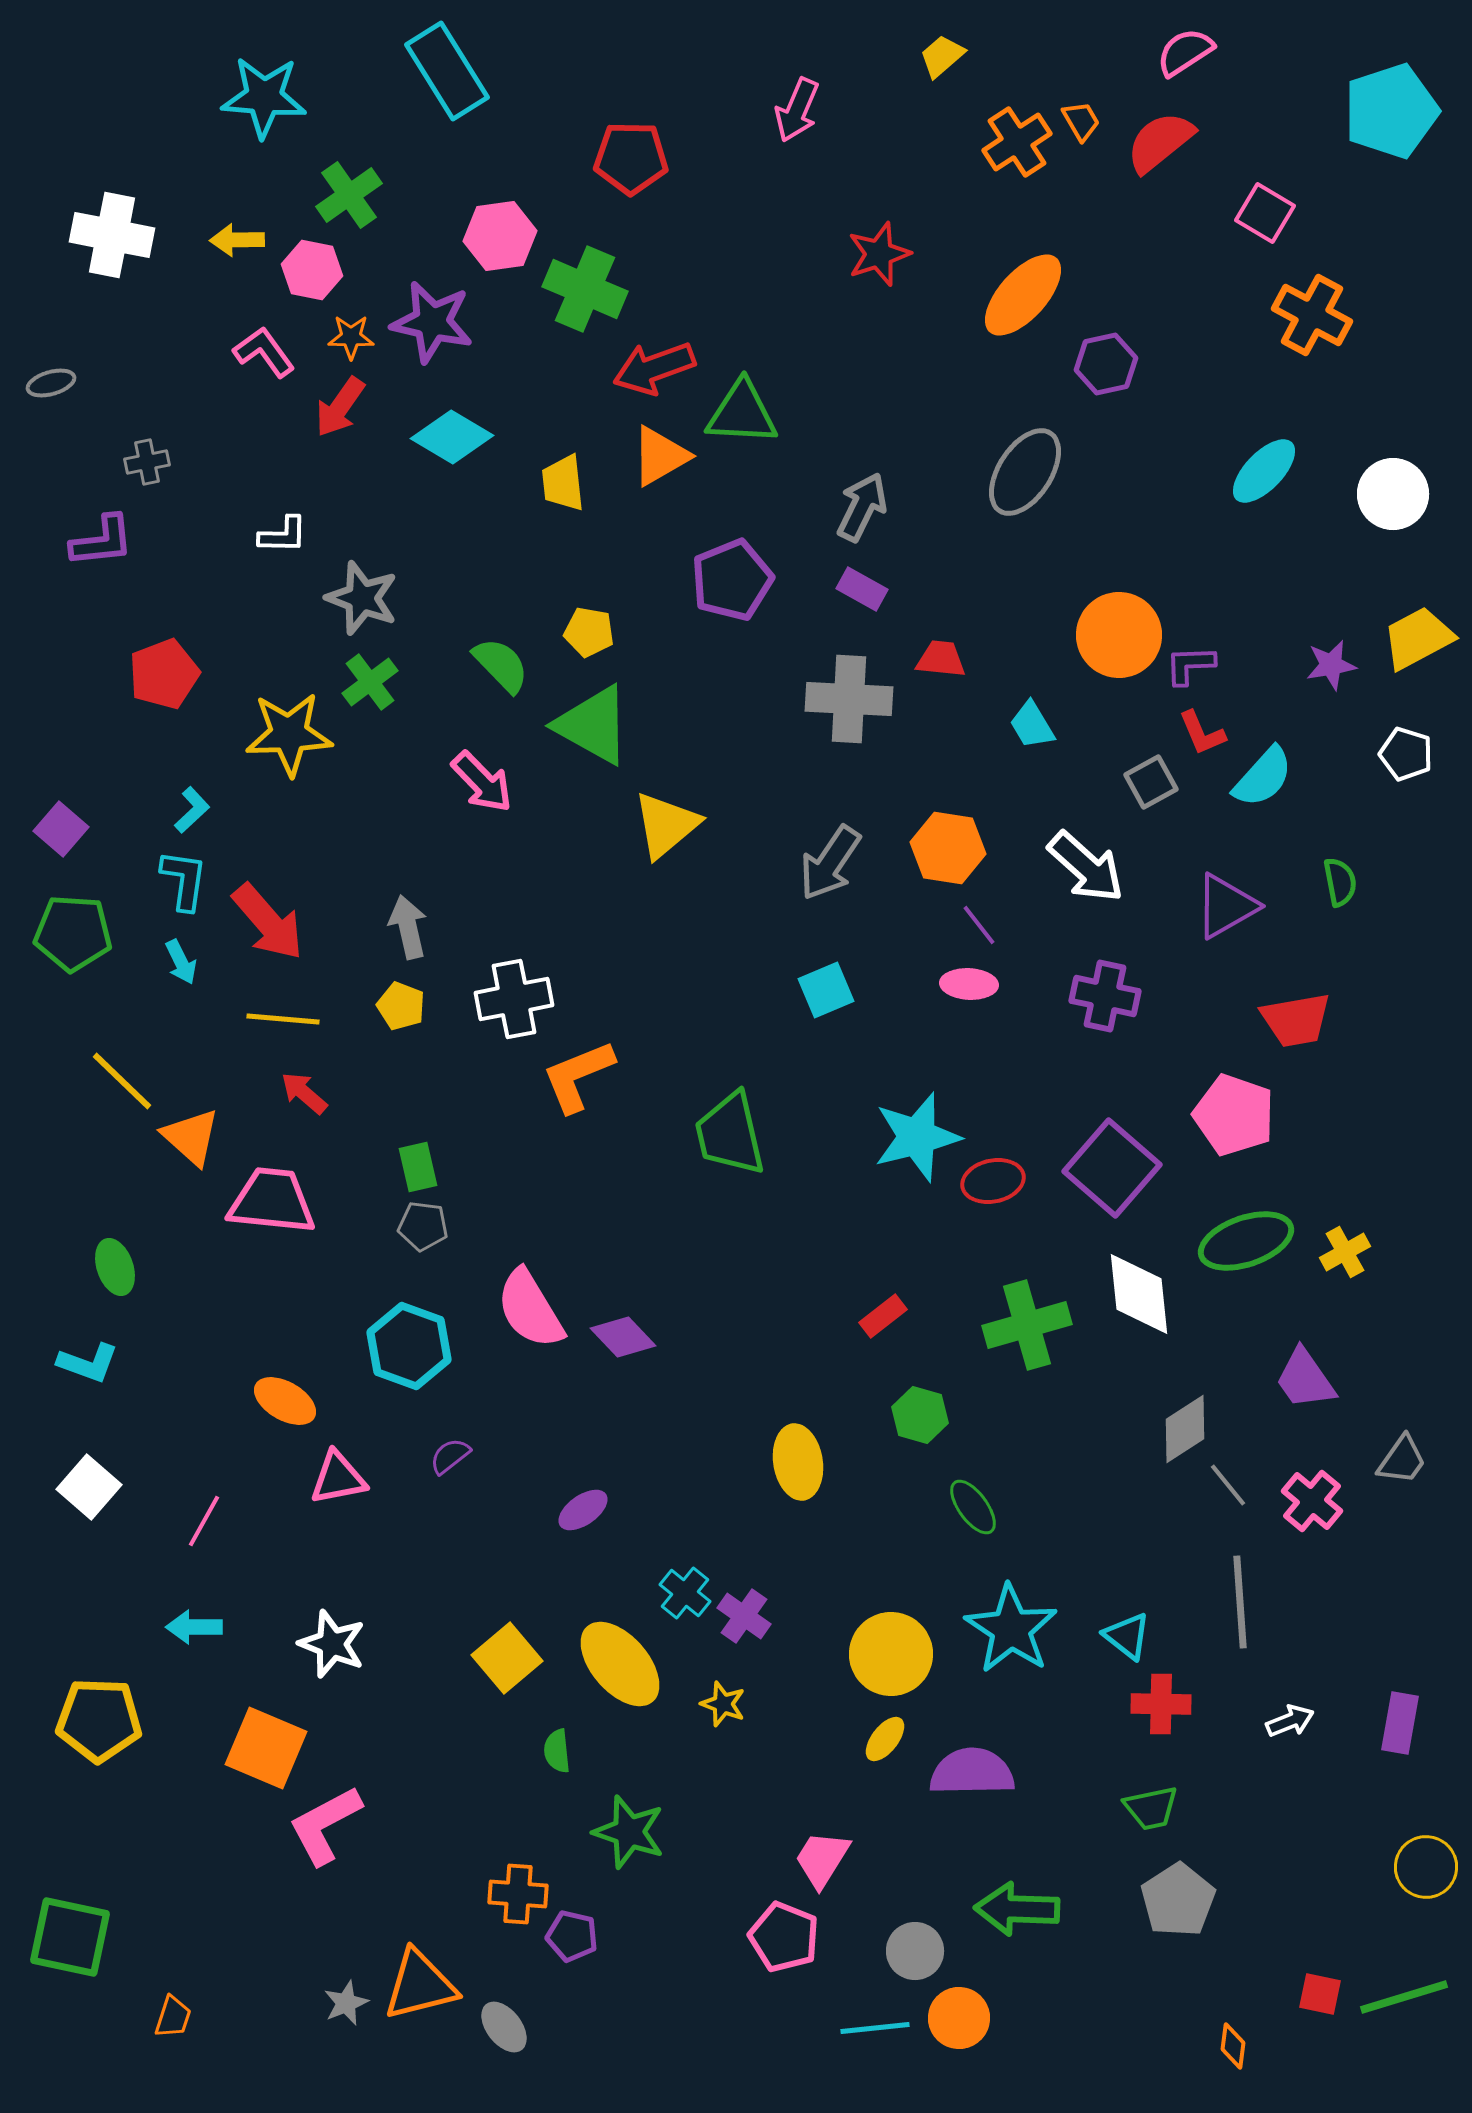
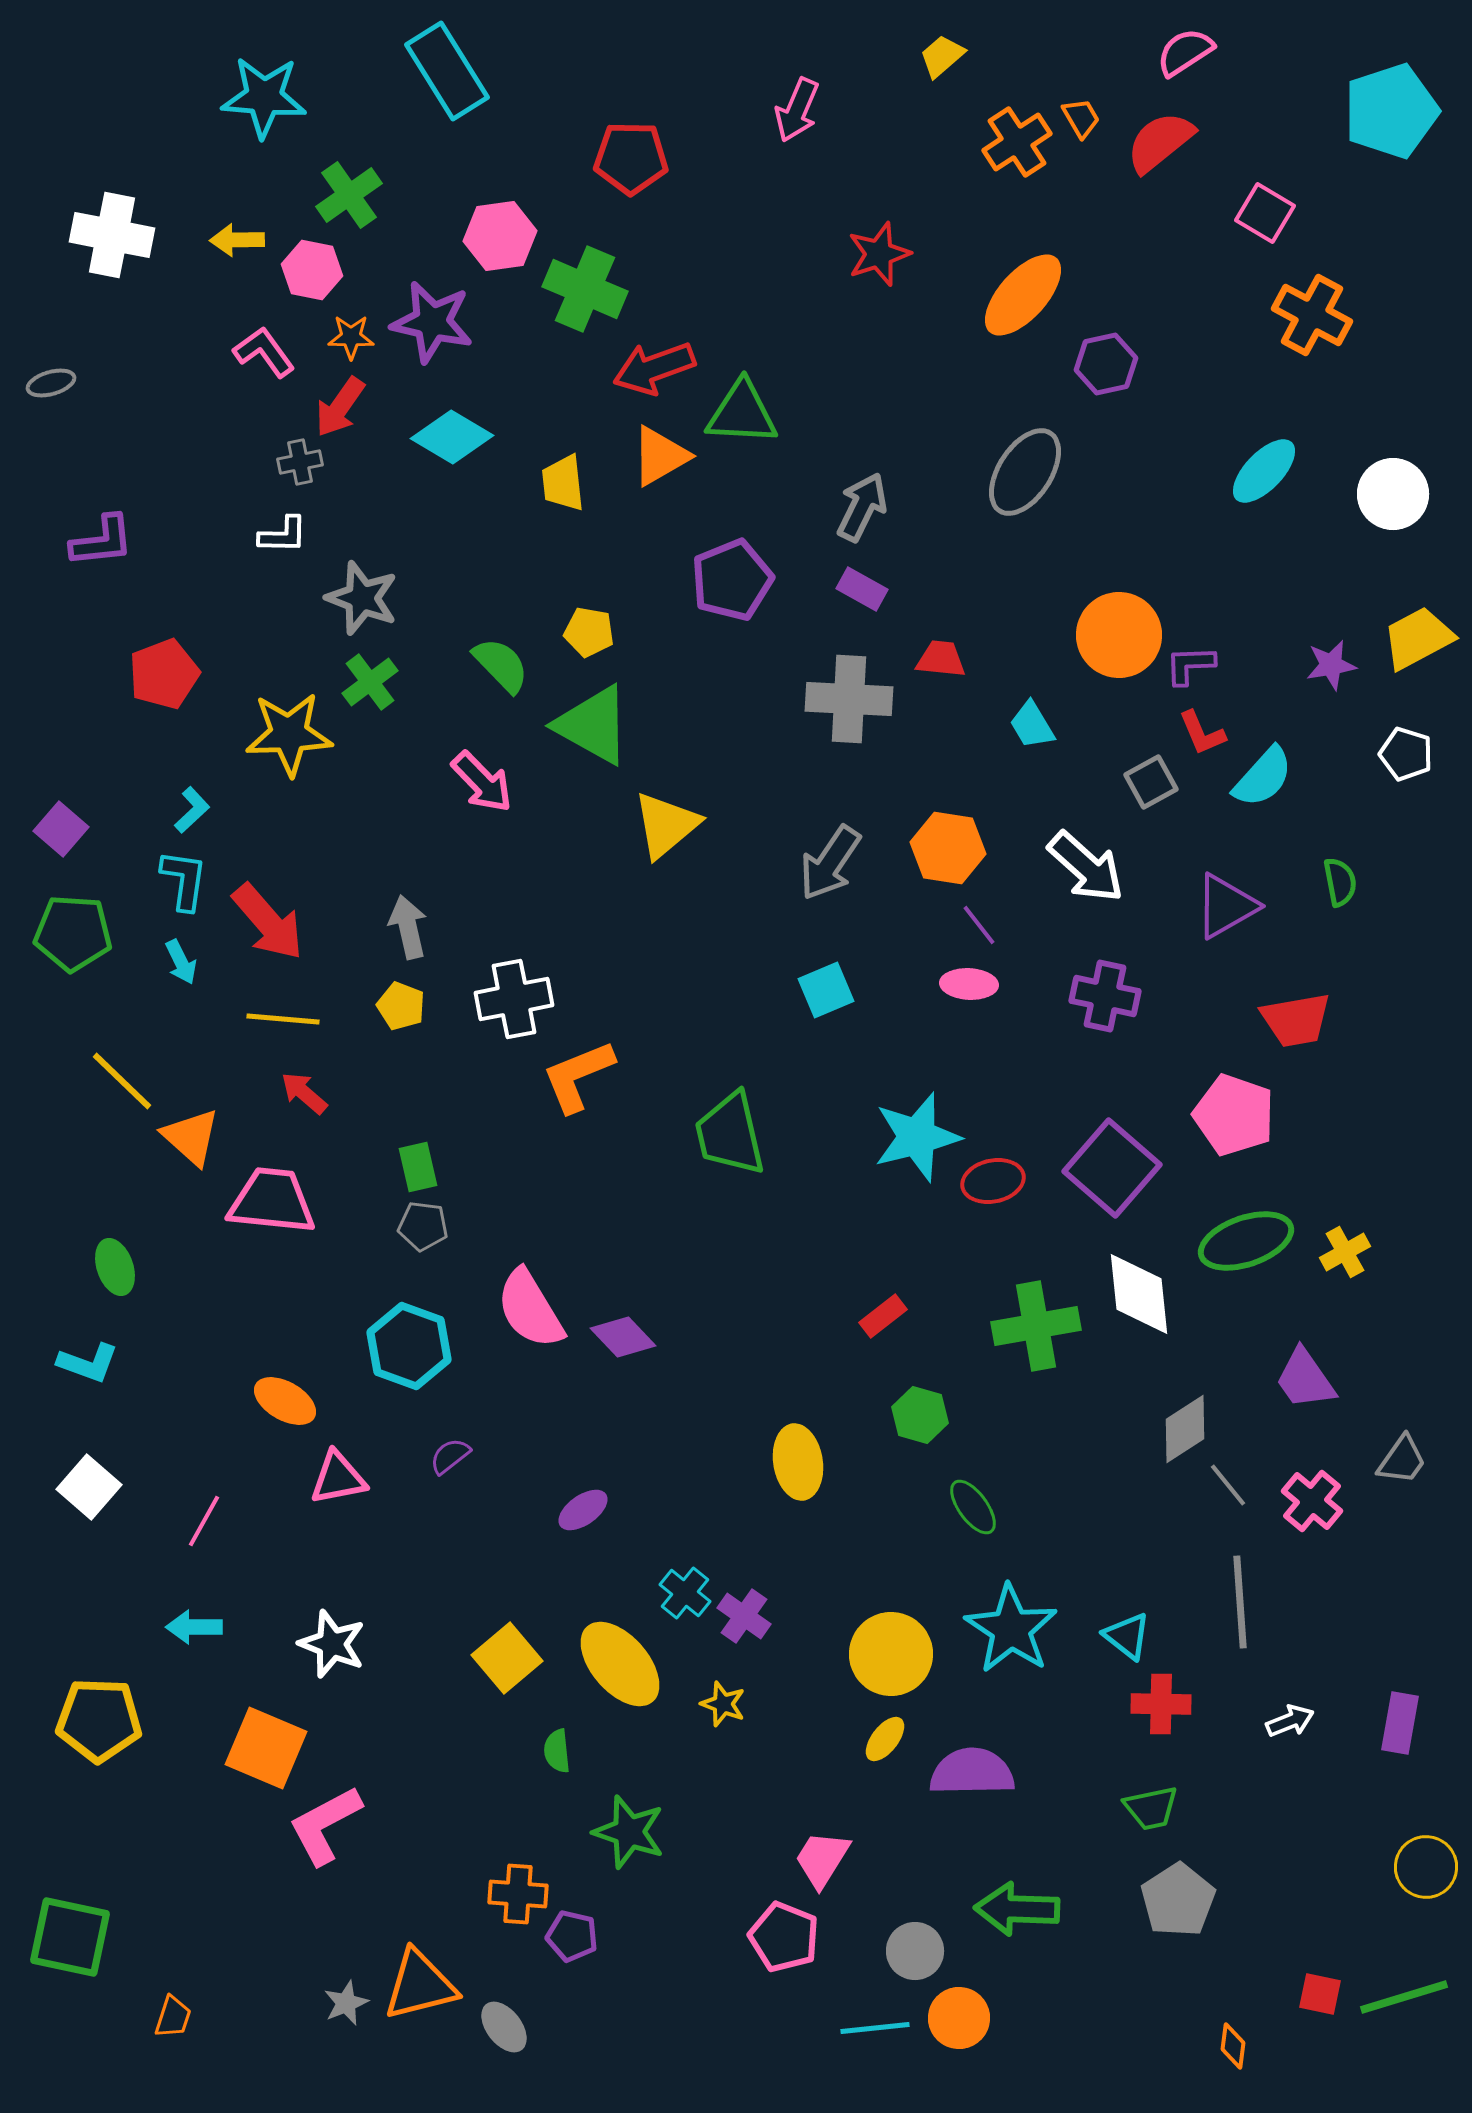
orange trapezoid at (1081, 121): moved 3 px up
gray cross at (147, 462): moved 153 px right
green cross at (1027, 1325): moved 9 px right, 1 px down; rotated 6 degrees clockwise
